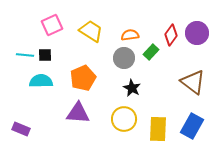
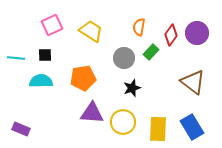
orange semicircle: moved 9 px right, 8 px up; rotated 72 degrees counterclockwise
cyan line: moved 9 px left, 3 px down
orange pentagon: rotated 15 degrees clockwise
black star: rotated 24 degrees clockwise
purple triangle: moved 14 px right
yellow circle: moved 1 px left, 3 px down
blue rectangle: moved 1 px down; rotated 60 degrees counterclockwise
